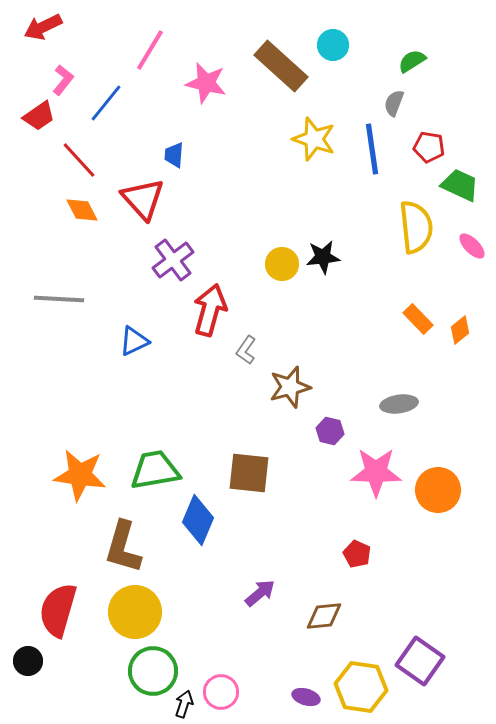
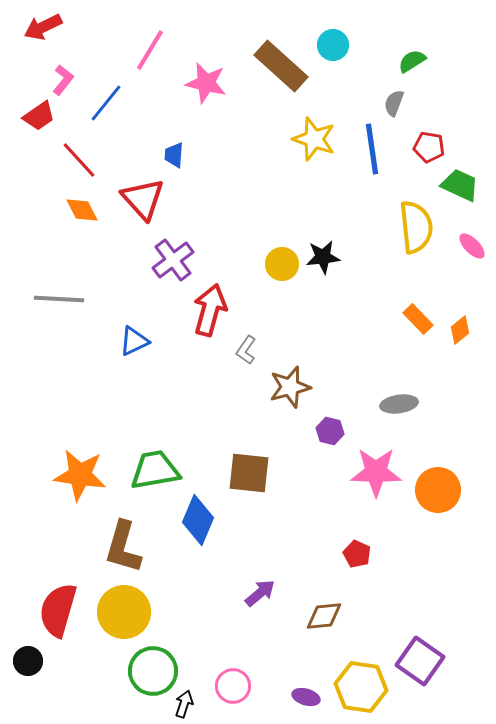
yellow circle at (135, 612): moved 11 px left
pink circle at (221, 692): moved 12 px right, 6 px up
